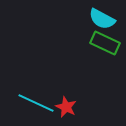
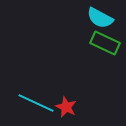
cyan semicircle: moved 2 px left, 1 px up
